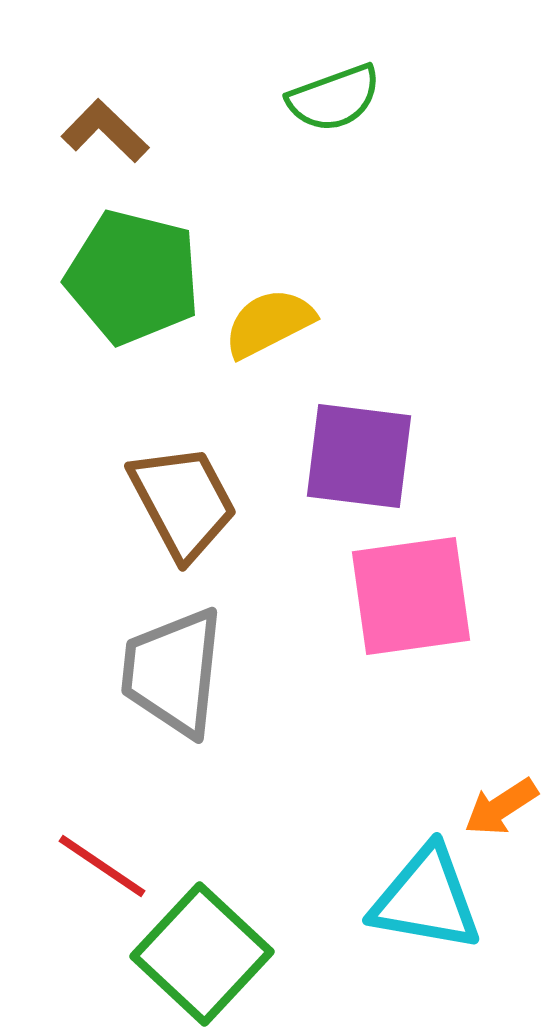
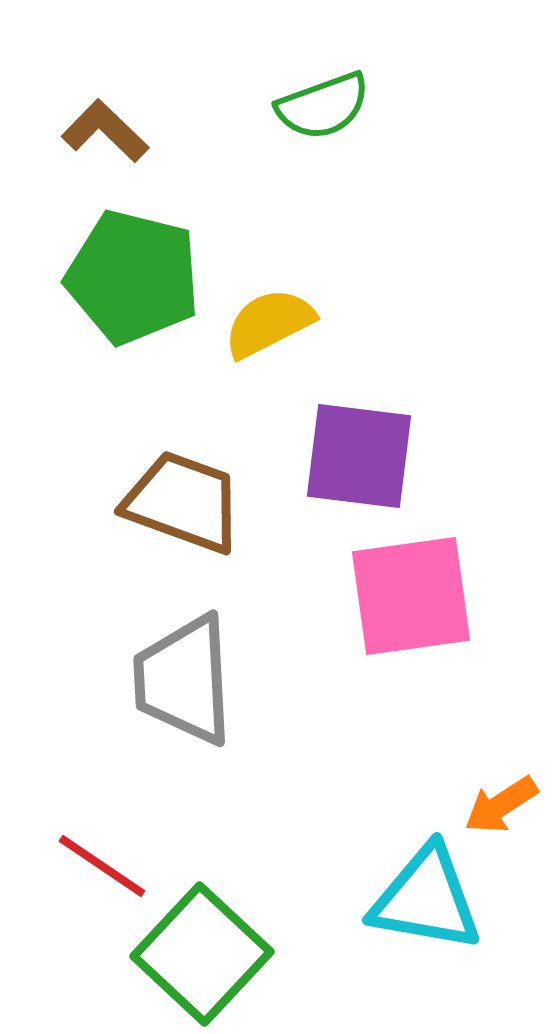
green semicircle: moved 11 px left, 8 px down
brown trapezoid: rotated 42 degrees counterclockwise
gray trapezoid: moved 11 px right, 8 px down; rotated 9 degrees counterclockwise
orange arrow: moved 2 px up
